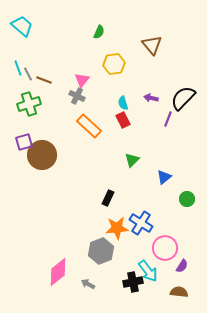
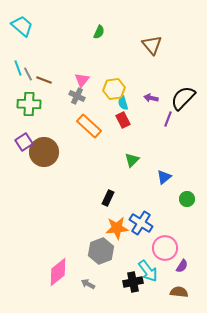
yellow hexagon: moved 25 px down
green cross: rotated 20 degrees clockwise
purple square: rotated 18 degrees counterclockwise
brown circle: moved 2 px right, 3 px up
